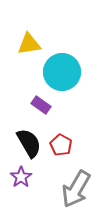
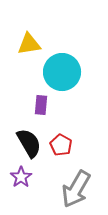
purple rectangle: rotated 60 degrees clockwise
